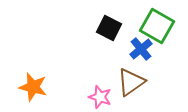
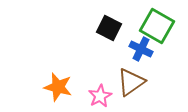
blue cross: rotated 25 degrees counterclockwise
orange star: moved 25 px right
pink star: moved 1 px up; rotated 25 degrees clockwise
